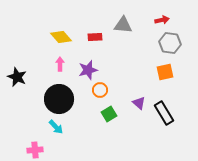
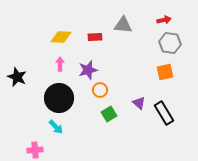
red arrow: moved 2 px right
yellow diamond: rotated 45 degrees counterclockwise
black circle: moved 1 px up
